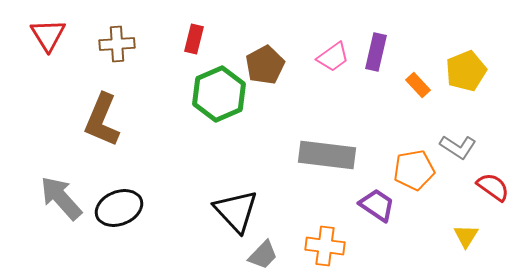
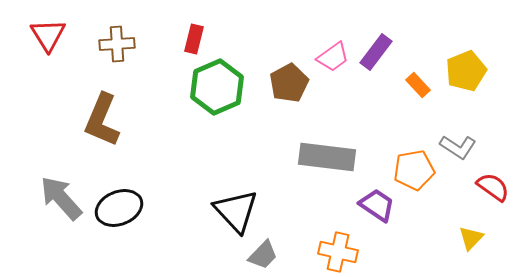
purple rectangle: rotated 24 degrees clockwise
brown pentagon: moved 24 px right, 18 px down
green hexagon: moved 2 px left, 7 px up
gray rectangle: moved 2 px down
yellow triangle: moved 5 px right, 2 px down; rotated 12 degrees clockwise
orange cross: moved 13 px right, 6 px down; rotated 6 degrees clockwise
